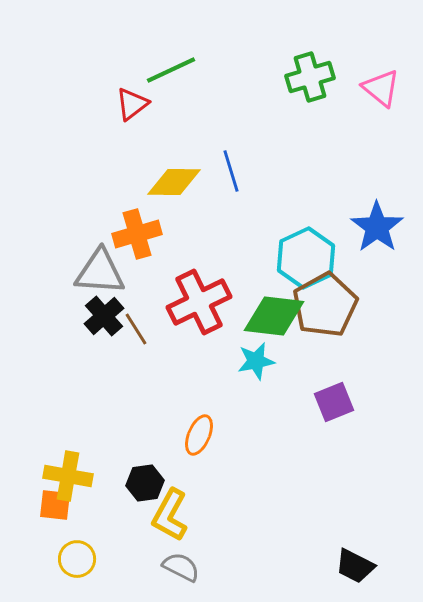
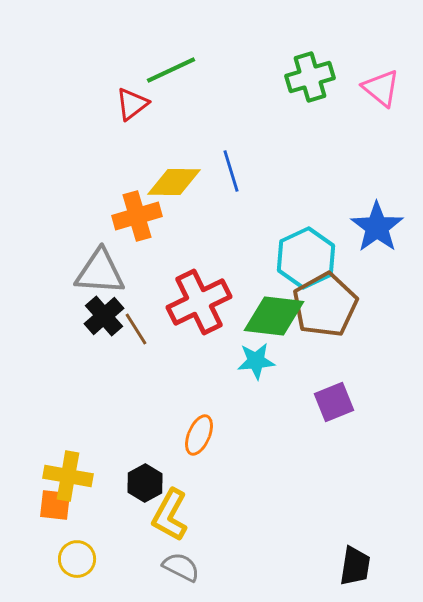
orange cross: moved 18 px up
cyan star: rotated 6 degrees clockwise
black hexagon: rotated 21 degrees counterclockwise
black trapezoid: rotated 108 degrees counterclockwise
